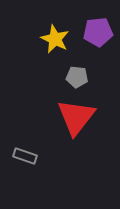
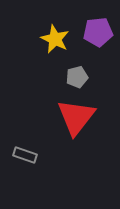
gray pentagon: rotated 20 degrees counterclockwise
gray rectangle: moved 1 px up
